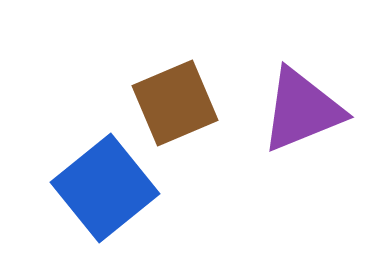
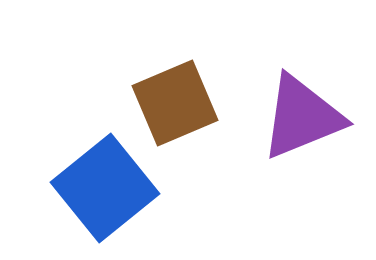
purple triangle: moved 7 px down
